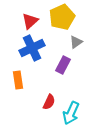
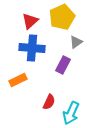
blue cross: rotated 30 degrees clockwise
orange rectangle: rotated 72 degrees clockwise
